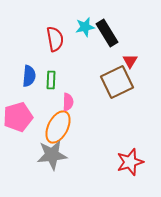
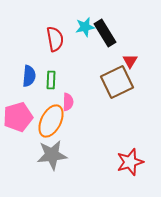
black rectangle: moved 2 px left
orange ellipse: moved 7 px left, 6 px up
